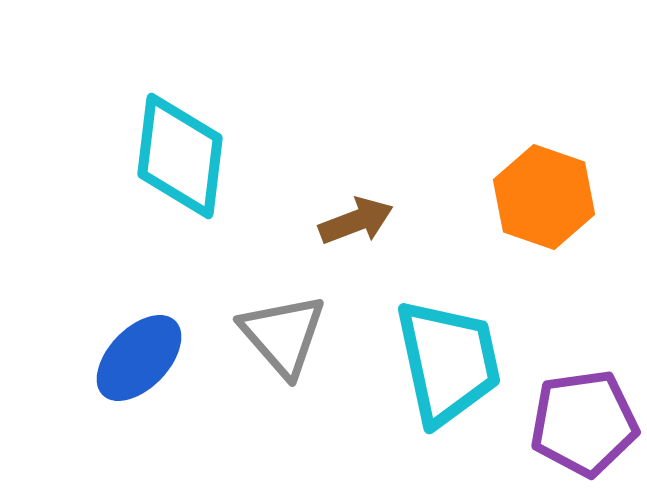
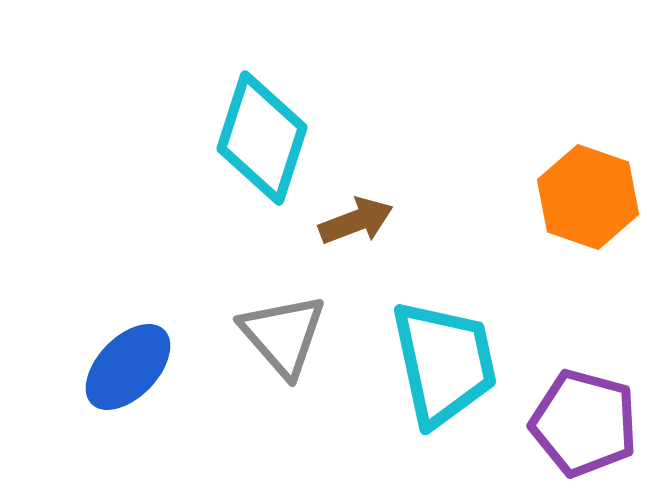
cyan diamond: moved 82 px right, 18 px up; rotated 11 degrees clockwise
orange hexagon: moved 44 px right
blue ellipse: moved 11 px left, 9 px down
cyan trapezoid: moved 4 px left, 1 px down
purple pentagon: rotated 23 degrees clockwise
